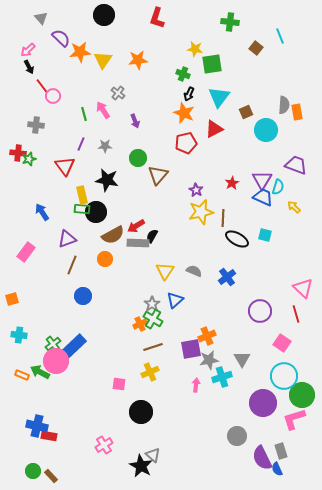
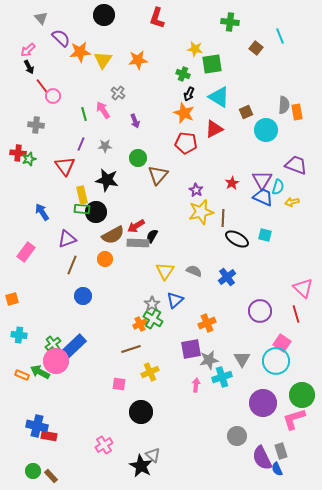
cyan triangle at (219, 97): rotated 35 degrees counterclockwise
red pentagon at (186, 143): rotated 20 degrees clockwise
yellow arrow at (294, 207): moved 2 px left, 5 px up; rotated 56 degrees counterclockwise
orange cross at (207, 336): moved 13 px up
brown line at (153, 347): moved 22 px left, 2 px down
cyan circle at (284, 376): moved 8 px left, 15 px up
